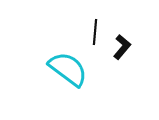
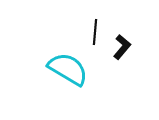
cyan semicircle: rotated 6 degrees counterclockwise
